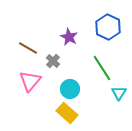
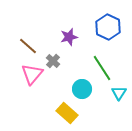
purple star: rotated 30 degrees clockwise
brown line: moved 2 px up; rotated 12 degrees clockwise
pink triangle: moved 2 px right, 7 px up
cyan circle: moved 12 px right
